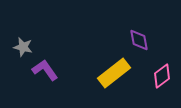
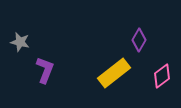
purple diamond: rotated 40 degrees clockwise
gray star: moved 3 px left, 5 px up
purple L-shape: rotated 56 degrees clockwise
